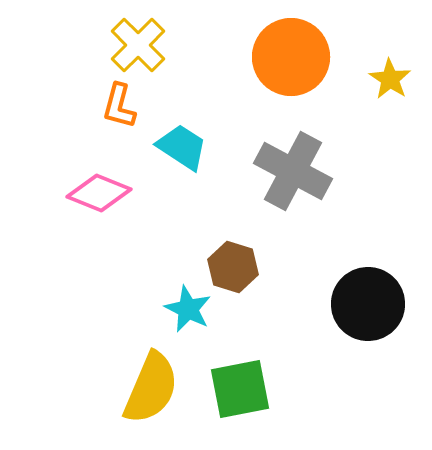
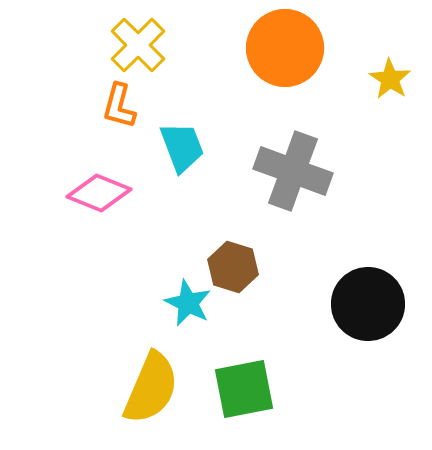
orange circle: moved 6 px left, 9 px up
cyan trapezoid: rotated 36 degrees clockwise
gray cross: rotated 8 degrees counterclockwise
cyan star: moved 6 px up
green square: moved 4 px right
